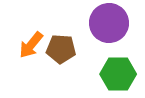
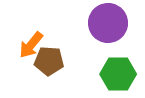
purple circle: moved 1 px left
brown pentagon: moved 12 px left, 12 px down
